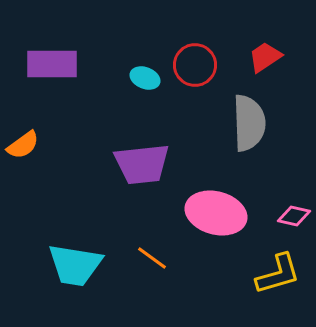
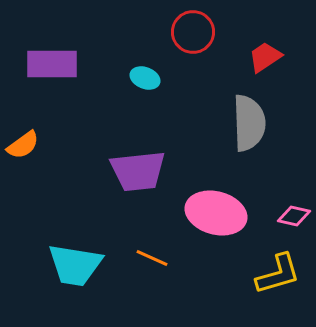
red circle: moved 2 px left, 33 px up
purple trapezoid: moved 4 px left, 7 px down
orange line: rotated 12 degrees counterclockwise
